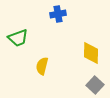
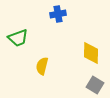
gray square: rotated 12 degrees counterclockwise
